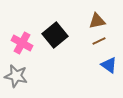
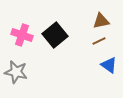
brown triangle: moved 4 px right
pink cross: moved 8 px up; rotated 10 degrees counterclockwise
gray star: moved 4 px up
